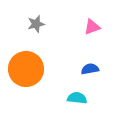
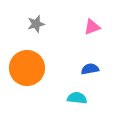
orange circle: moved 1 px right, 1 px up
